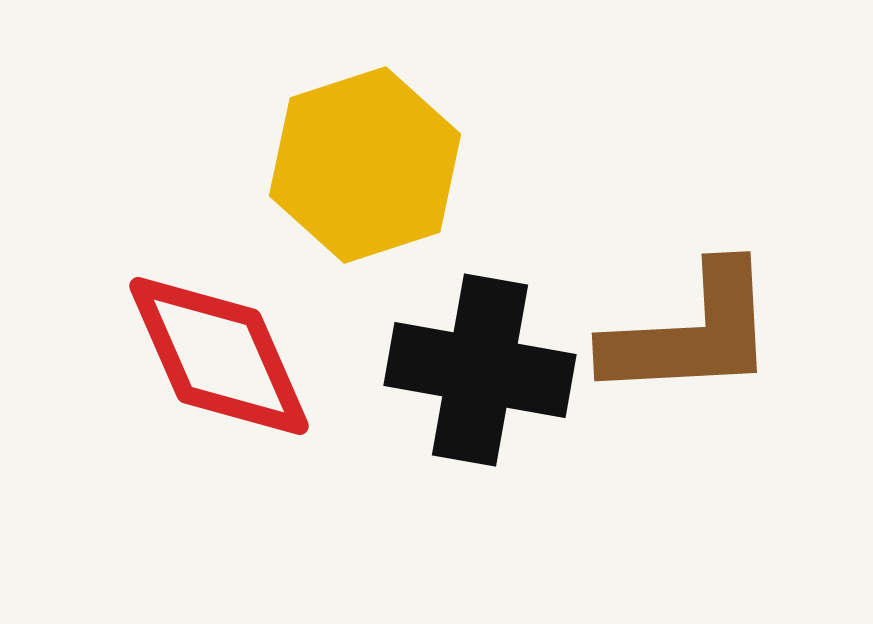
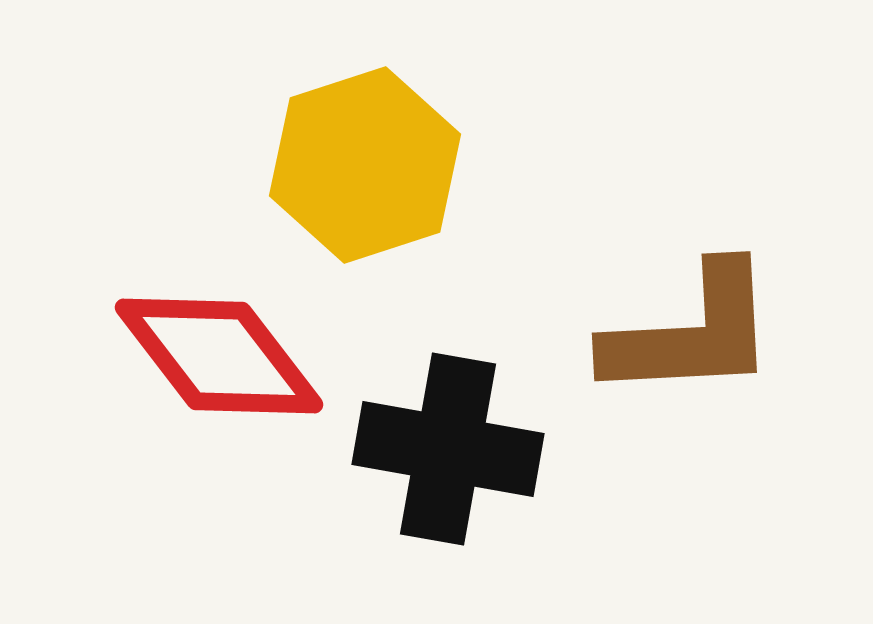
red diamond: rotated 14 degrees counterclockwise
black cross: moved 32 px left, 79 px down
